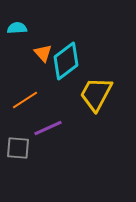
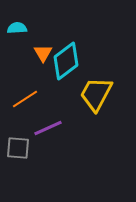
orange triangle: rotated 12 degrees clockwise
orange line: moved 1 px up
